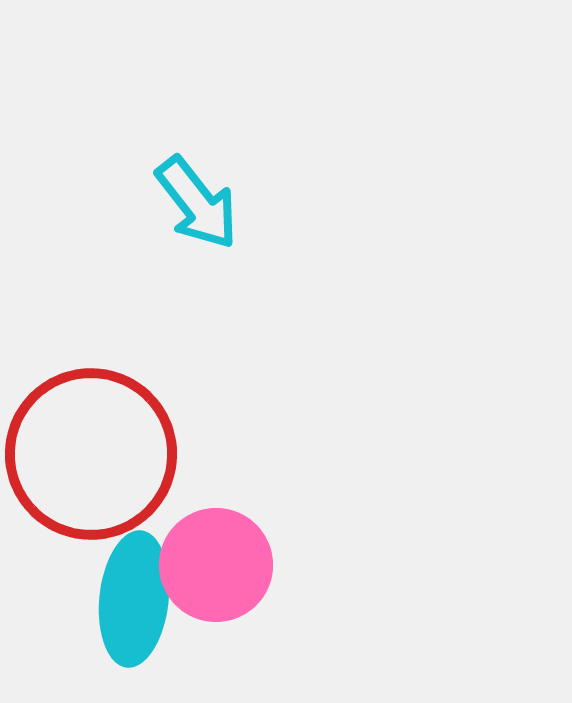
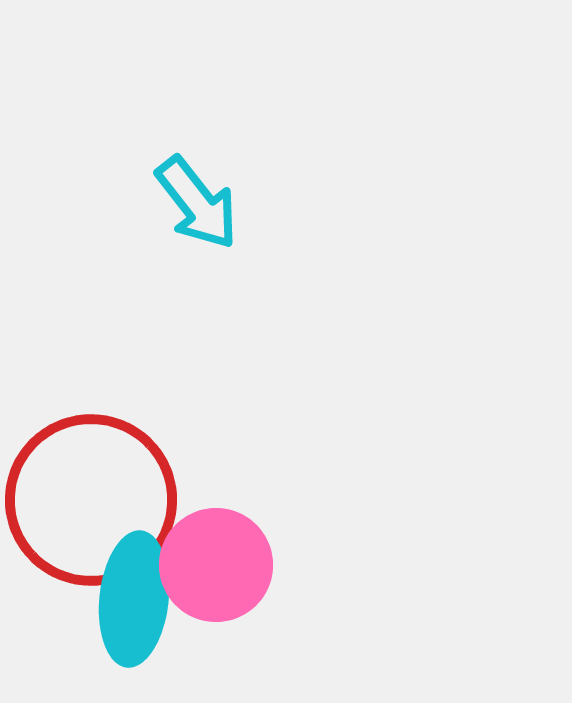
red circle: moved 46 px down
